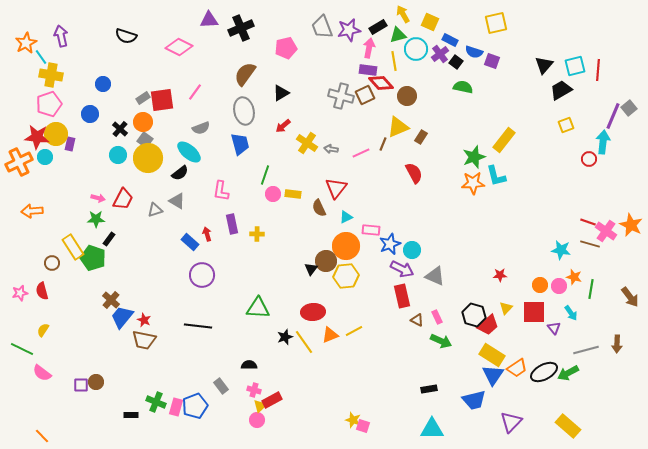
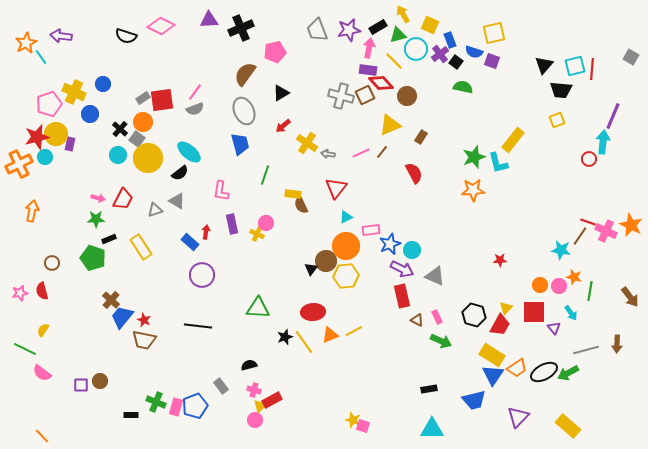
yellow square at (430, 22): moved 3 px down
yellow square at (496, 23): moved 2 px left, 10 px down
gray trapezoid at (322, 27): moved 5 px left, 3 px down
purple arrow at (61, 36): rotated 70 degrees counterclockwise
blue rectangle at (450, 40): rotated 42 degrees clockwise
pink diamond at (179, 47): moved 18 px left, 21 px up
pink pentagon at (286, 48): moved 11 px left, 4 px down
yellow line at (394, 61): rotated 36 degrees counterclockwise
red line at (598, 70): moved 6 px left, 1 px up
yellow cross at (51, 75): moved 23 px right, 17 px down; rotated 15 degrees clockwise
black trapezoid at (561, 90): rotated 145 degrees counterclockwise
gray square at (629, 108): moved 2 px right, 51 px up; rotated 21 degrees counterclockwise
gray ellipse at (244, 111): rotated 12 degrees counterclockwise
yellow square at (566, 125): moved 9 px left, 5 px up
yellow triangle at (398, 127): moved 8 px left, 2 px up
gray semicircle at (201, 128): moved 6 px left, 19 px up
red star at (37, 137): rotated 20 degrees counterclockwise
gray square at (145, 140): moved 8 px left, 1 px up
yellow rectangle at (504, 140): moved 9 px right
brown line at (383, 144): moved 1 px left, 8 px down; rotated 16 degrees clockwise
gray arrow at (331, 149): moved 3 px left, 5 px down
orange cross at (19, 162): moved 2 px down
cyan L-shape at (496, 176): moved 2 px right, 13 px up
orange star at (473, 183): moved 7 px down
pink circle at (273, 194): moved 7 px left, 29 px down
brown semicircle at (319, 208): moved 18 px left, 3 px up
orange arrow at (32, 211): rotated 105 degrees clockwise
pink rectangle at (371, 230): rotated 12 degrees counterclockwise
pink cross at (606, 231): rotated 10 degrees counterclockwise
red arrow at (207, 234): moved 1 px left, 2 px up; rotated 24 degrees clockwise
yellow cross at (257, 234): rotated 24 degrees clockwise
black rectangle at (109, 239): rotated 32 degrees clockwise
brown line at (590, 244): moved 10 px left, 8 px up; rotated 72 degrees counterclockwise
yellow rectangle at (73, 247): moved 68 px right
red star at (500, 275): moved 15 px up
green line at (591, 289): moved 1 px left, 2 px down
red trapezoid at (488, 325): moved 12 px right; rotated 20 degrees counterclockwise
green line at (22, 349): moved 3 px right
black semicircle at (249, 365): rotated 14 degrees counterclockwise
brown circle at (96, 382): moved 4 px right, 1 px up
pink circle at (257, 420): moved 2 px left
purple triangle at (511, 422): moved 7 px right, 5 px up
